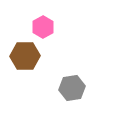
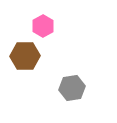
pink hexagon: moved 1 px up
